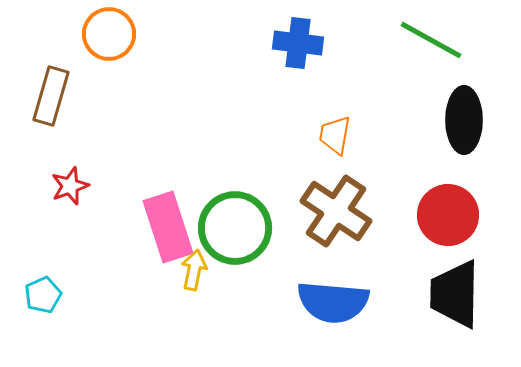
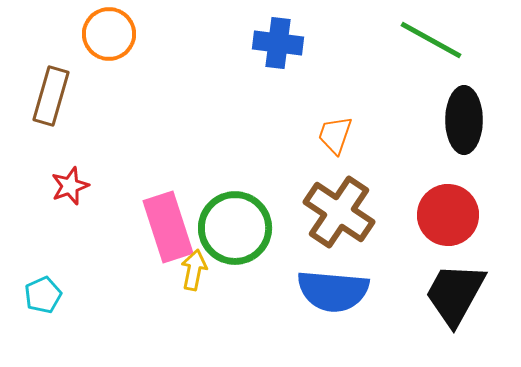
blue cross: moved 20 px left
orange trapezoid: rotated 9 degrees clockwise
brown cross: moved 3 px right, 1 px down
black trapezoid: rotated 28 degrees clockwise
blue semicircle: moved 11 px up
